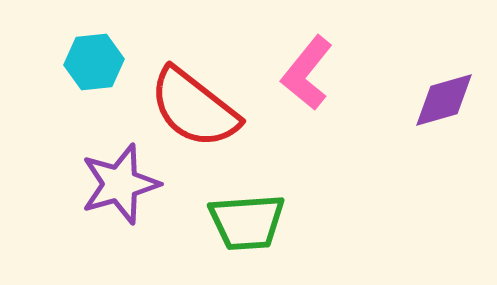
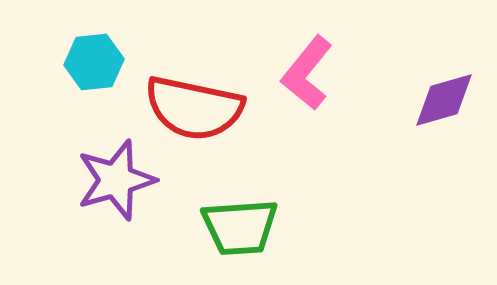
red semicircle: rotated 26 degrees counterclockwise
purple star: moved 4 px left, 4 px up
green trapezoid: moved 7 px left, 5 px down
